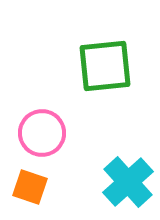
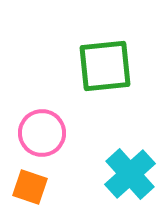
cyan cross: moved 2 px right, 8 px up
